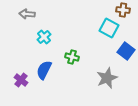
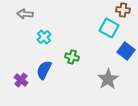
gray arrow: moved 2 px left
gray star: moved 1 px right, 1 px down; rotated 10 degrees counterclockwise
